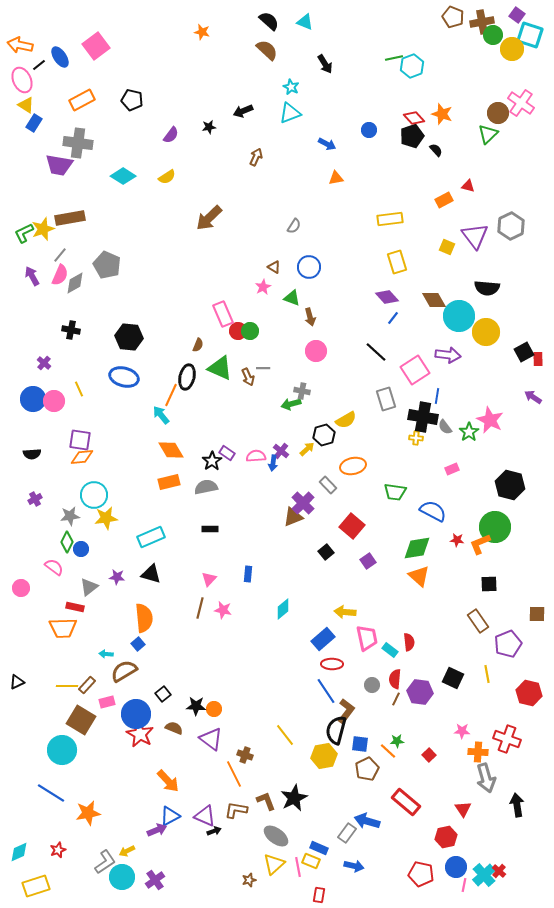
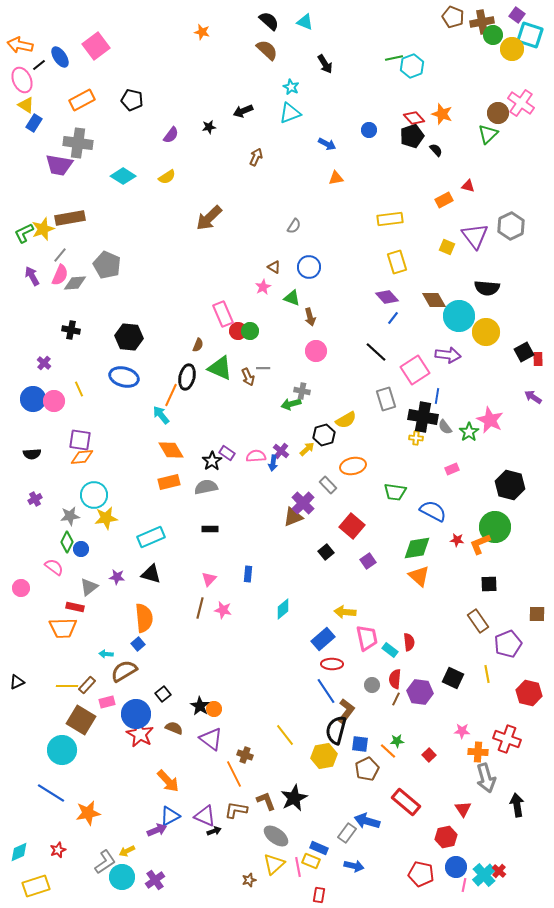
gray diamond at (75, 283): rotated 25 degrees clockwise
black star at (196, 706): moved 4 px right; rotated 30 degrees clockwise
